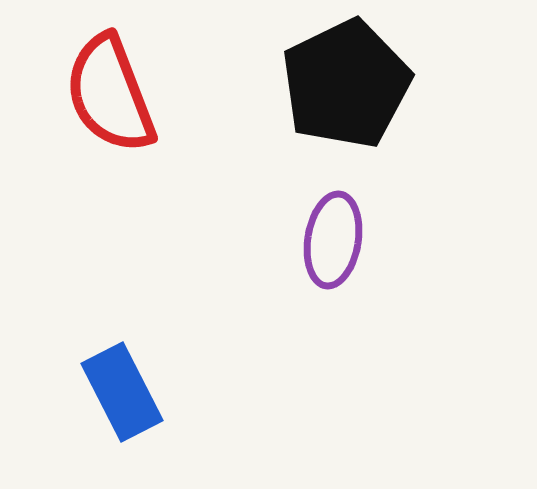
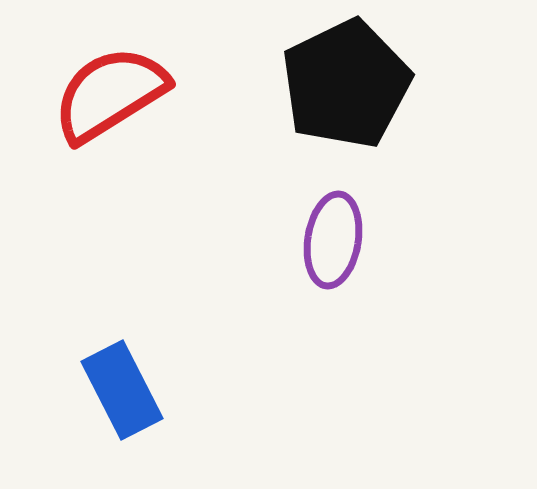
red semicircle: rotated 79 degrees clockwise
blue rectangle: moved 2 px up
